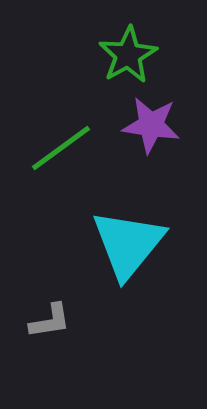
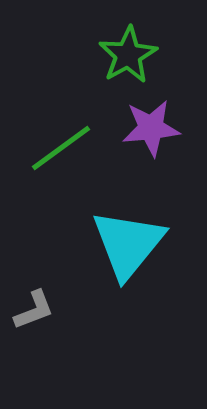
purple star: moved 3 px down; rotated 14 degrees counterclockwise
gray L-shape: moved 16 px left, 11 px up; rotated 12 degrees counterclockwise
